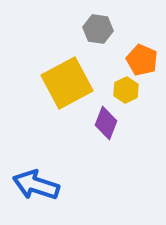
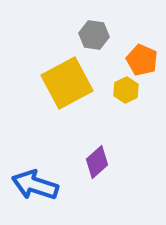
gray hexagon: moved 4 px left, 6 px down
purple diamond: moved 9 px left, 39 px down; rotated 28 degrees clockwise
blue arrow: moved 1 px left
